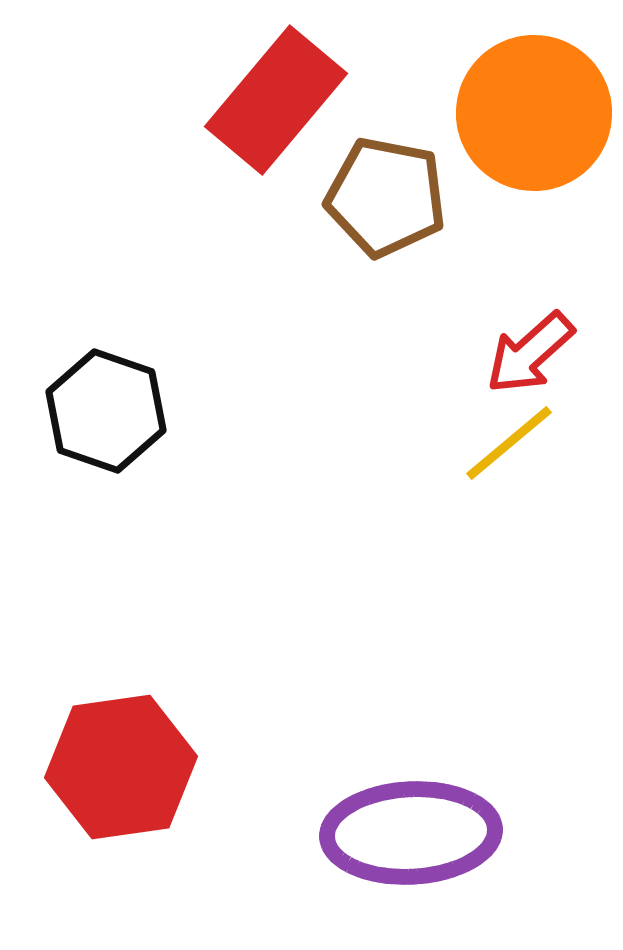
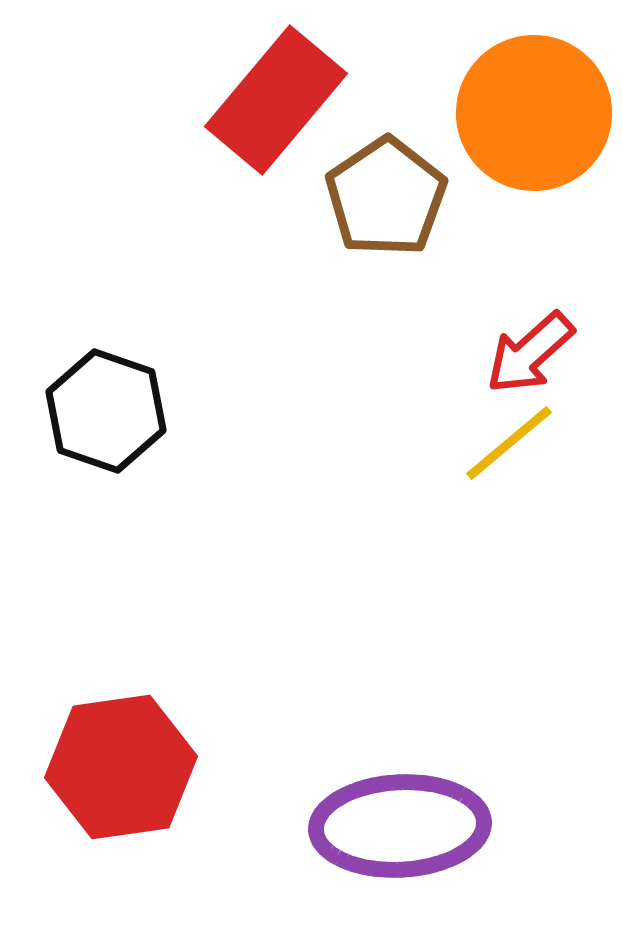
brown pentagon: rotated 27 degrees clockwise
purple ellipse: moved 11 px left, 7 px up
